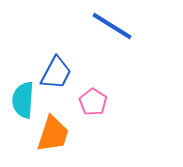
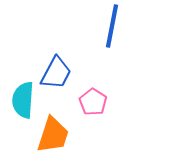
blue line: rotated 69 degrees clockwise
orange trapezoid: moved 1 px down
